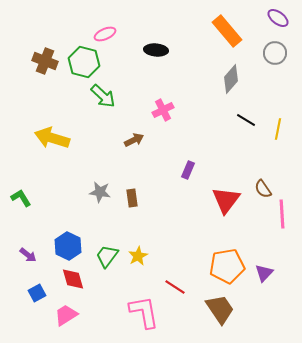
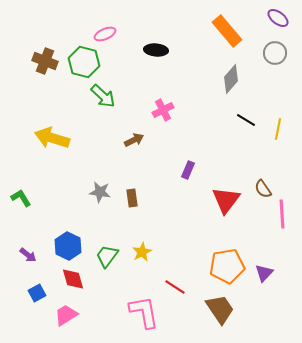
yellow star: moved 4 px right, 4 px up
